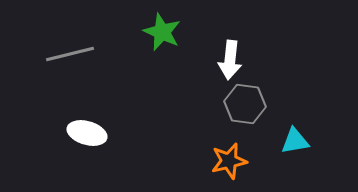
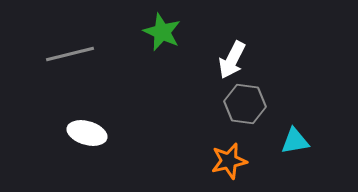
white arrow: moved 2 px right; rotated 21 degrees clockwise
